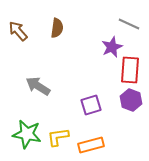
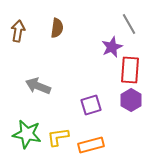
gray line: rotated 35 degrees clockwise
brown arrow: rotated 50 degrees clockwise
gray arrow: rotated 10 degrees counterclockwise
purple hexagon: rotated 10 degrees clockwise
